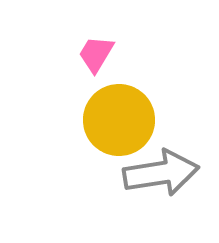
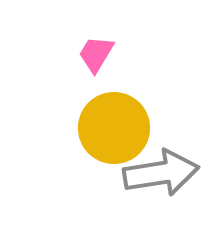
yellow circle: moved 5 px left, 8 px down
